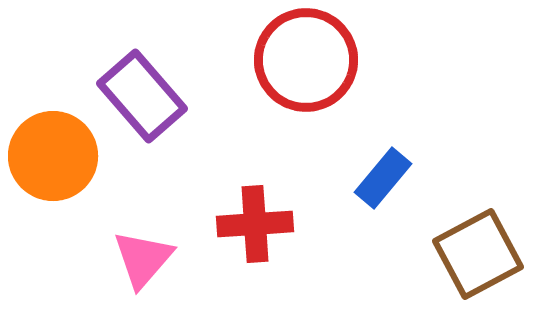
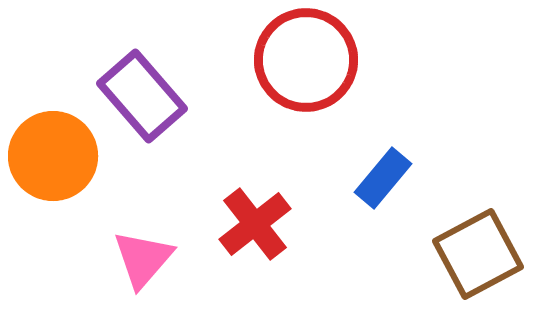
red cross: rotated 34 degrees counterclockwise
